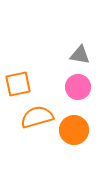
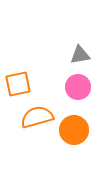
gray triangle: rotated 20 degrees counterclockwise
